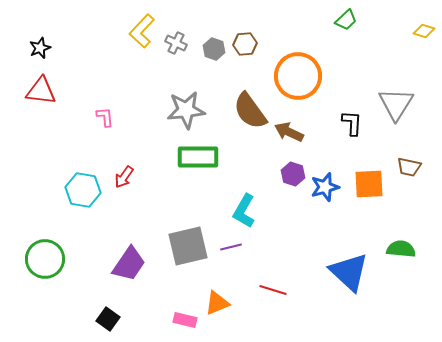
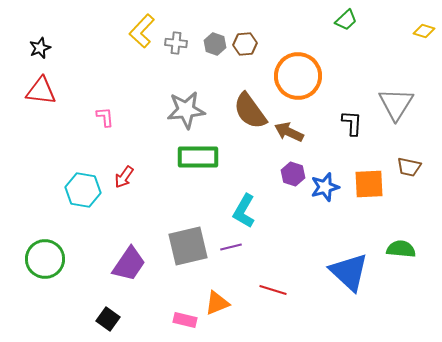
gray cross: rotated 20 degrees counterclockwise
gray hexagon: moved 1 px right, 5 px up
